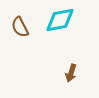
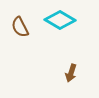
cyan diamond: rotated 40 degrees clockwise
